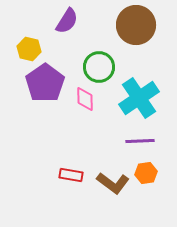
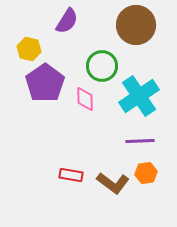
green circle: moved 3 px right, 1 px up
cyan cross: moved 2 px up
